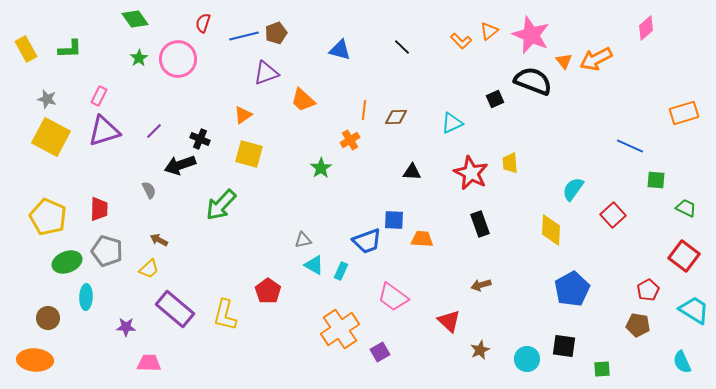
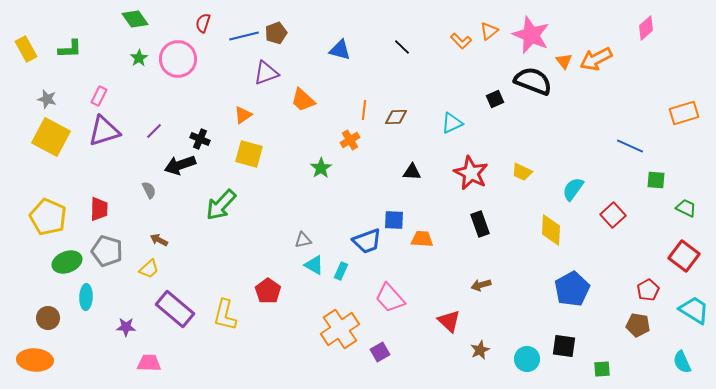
yellow trapezoid at (510, 163): moved 12 px right, 9 px down; rotated 60 degrees counterclockwise
pink trapezoid at (393, 297): moved 3 px left, 1 px down; rotated 12 degrees clockwise
